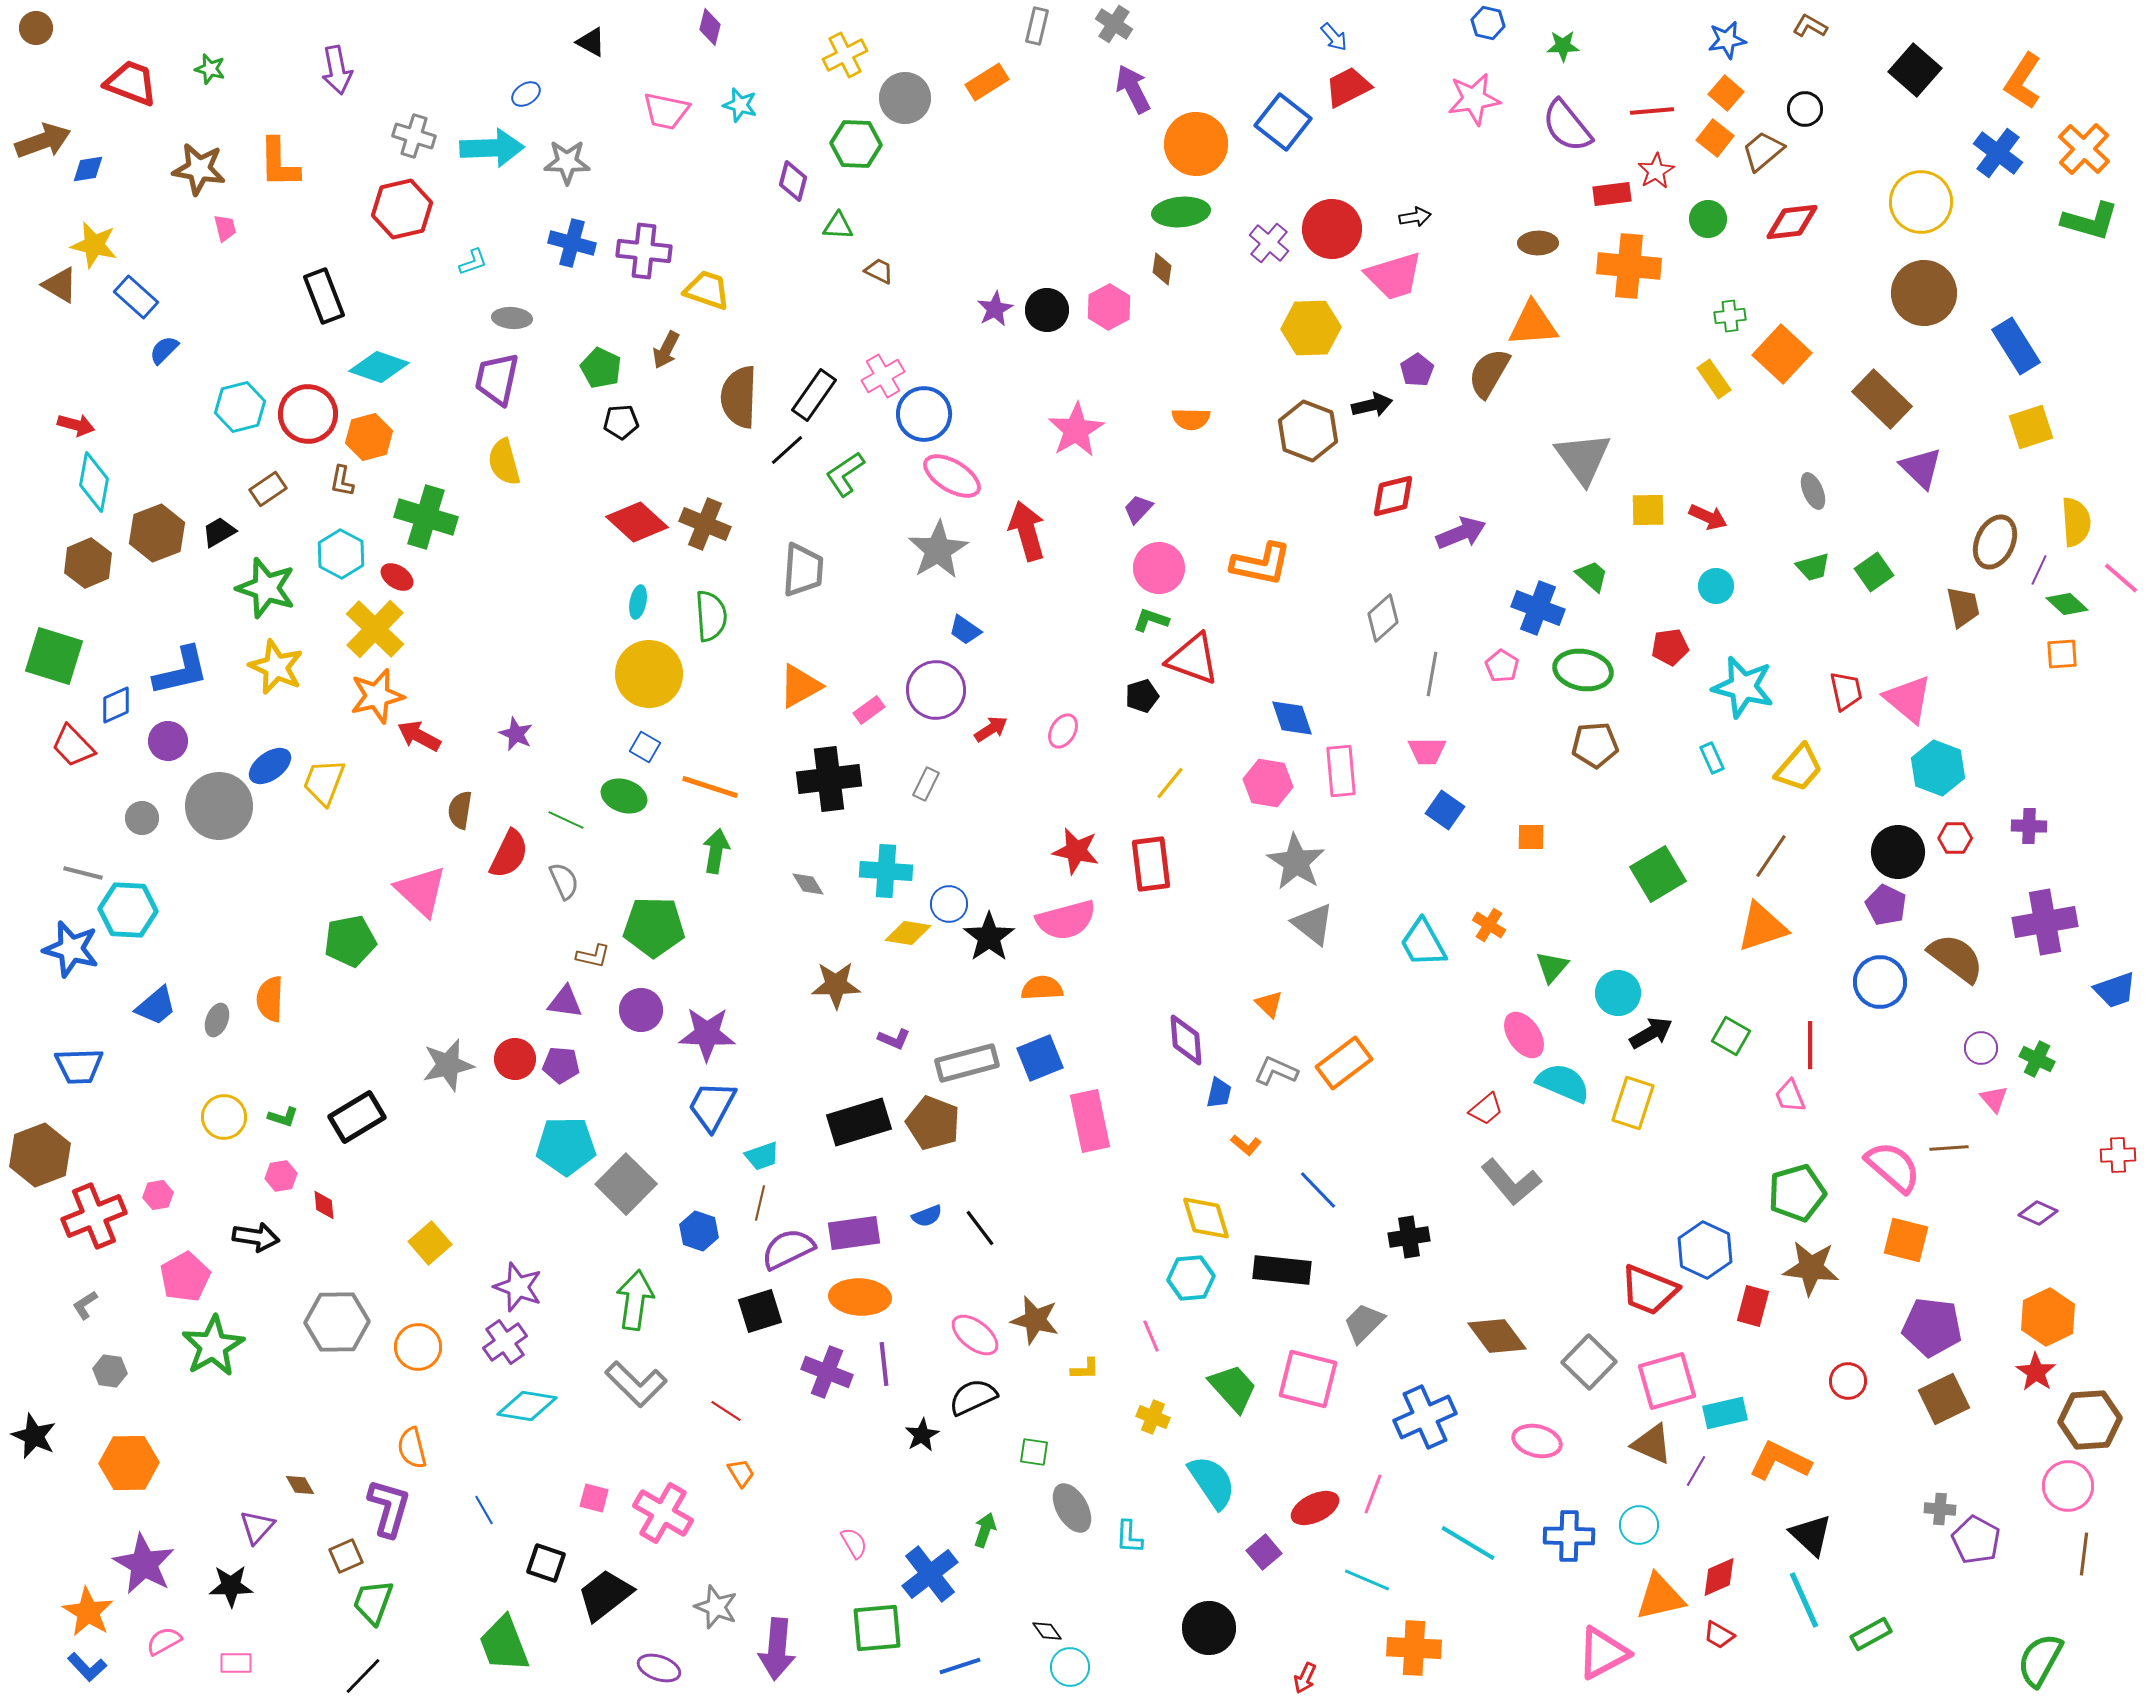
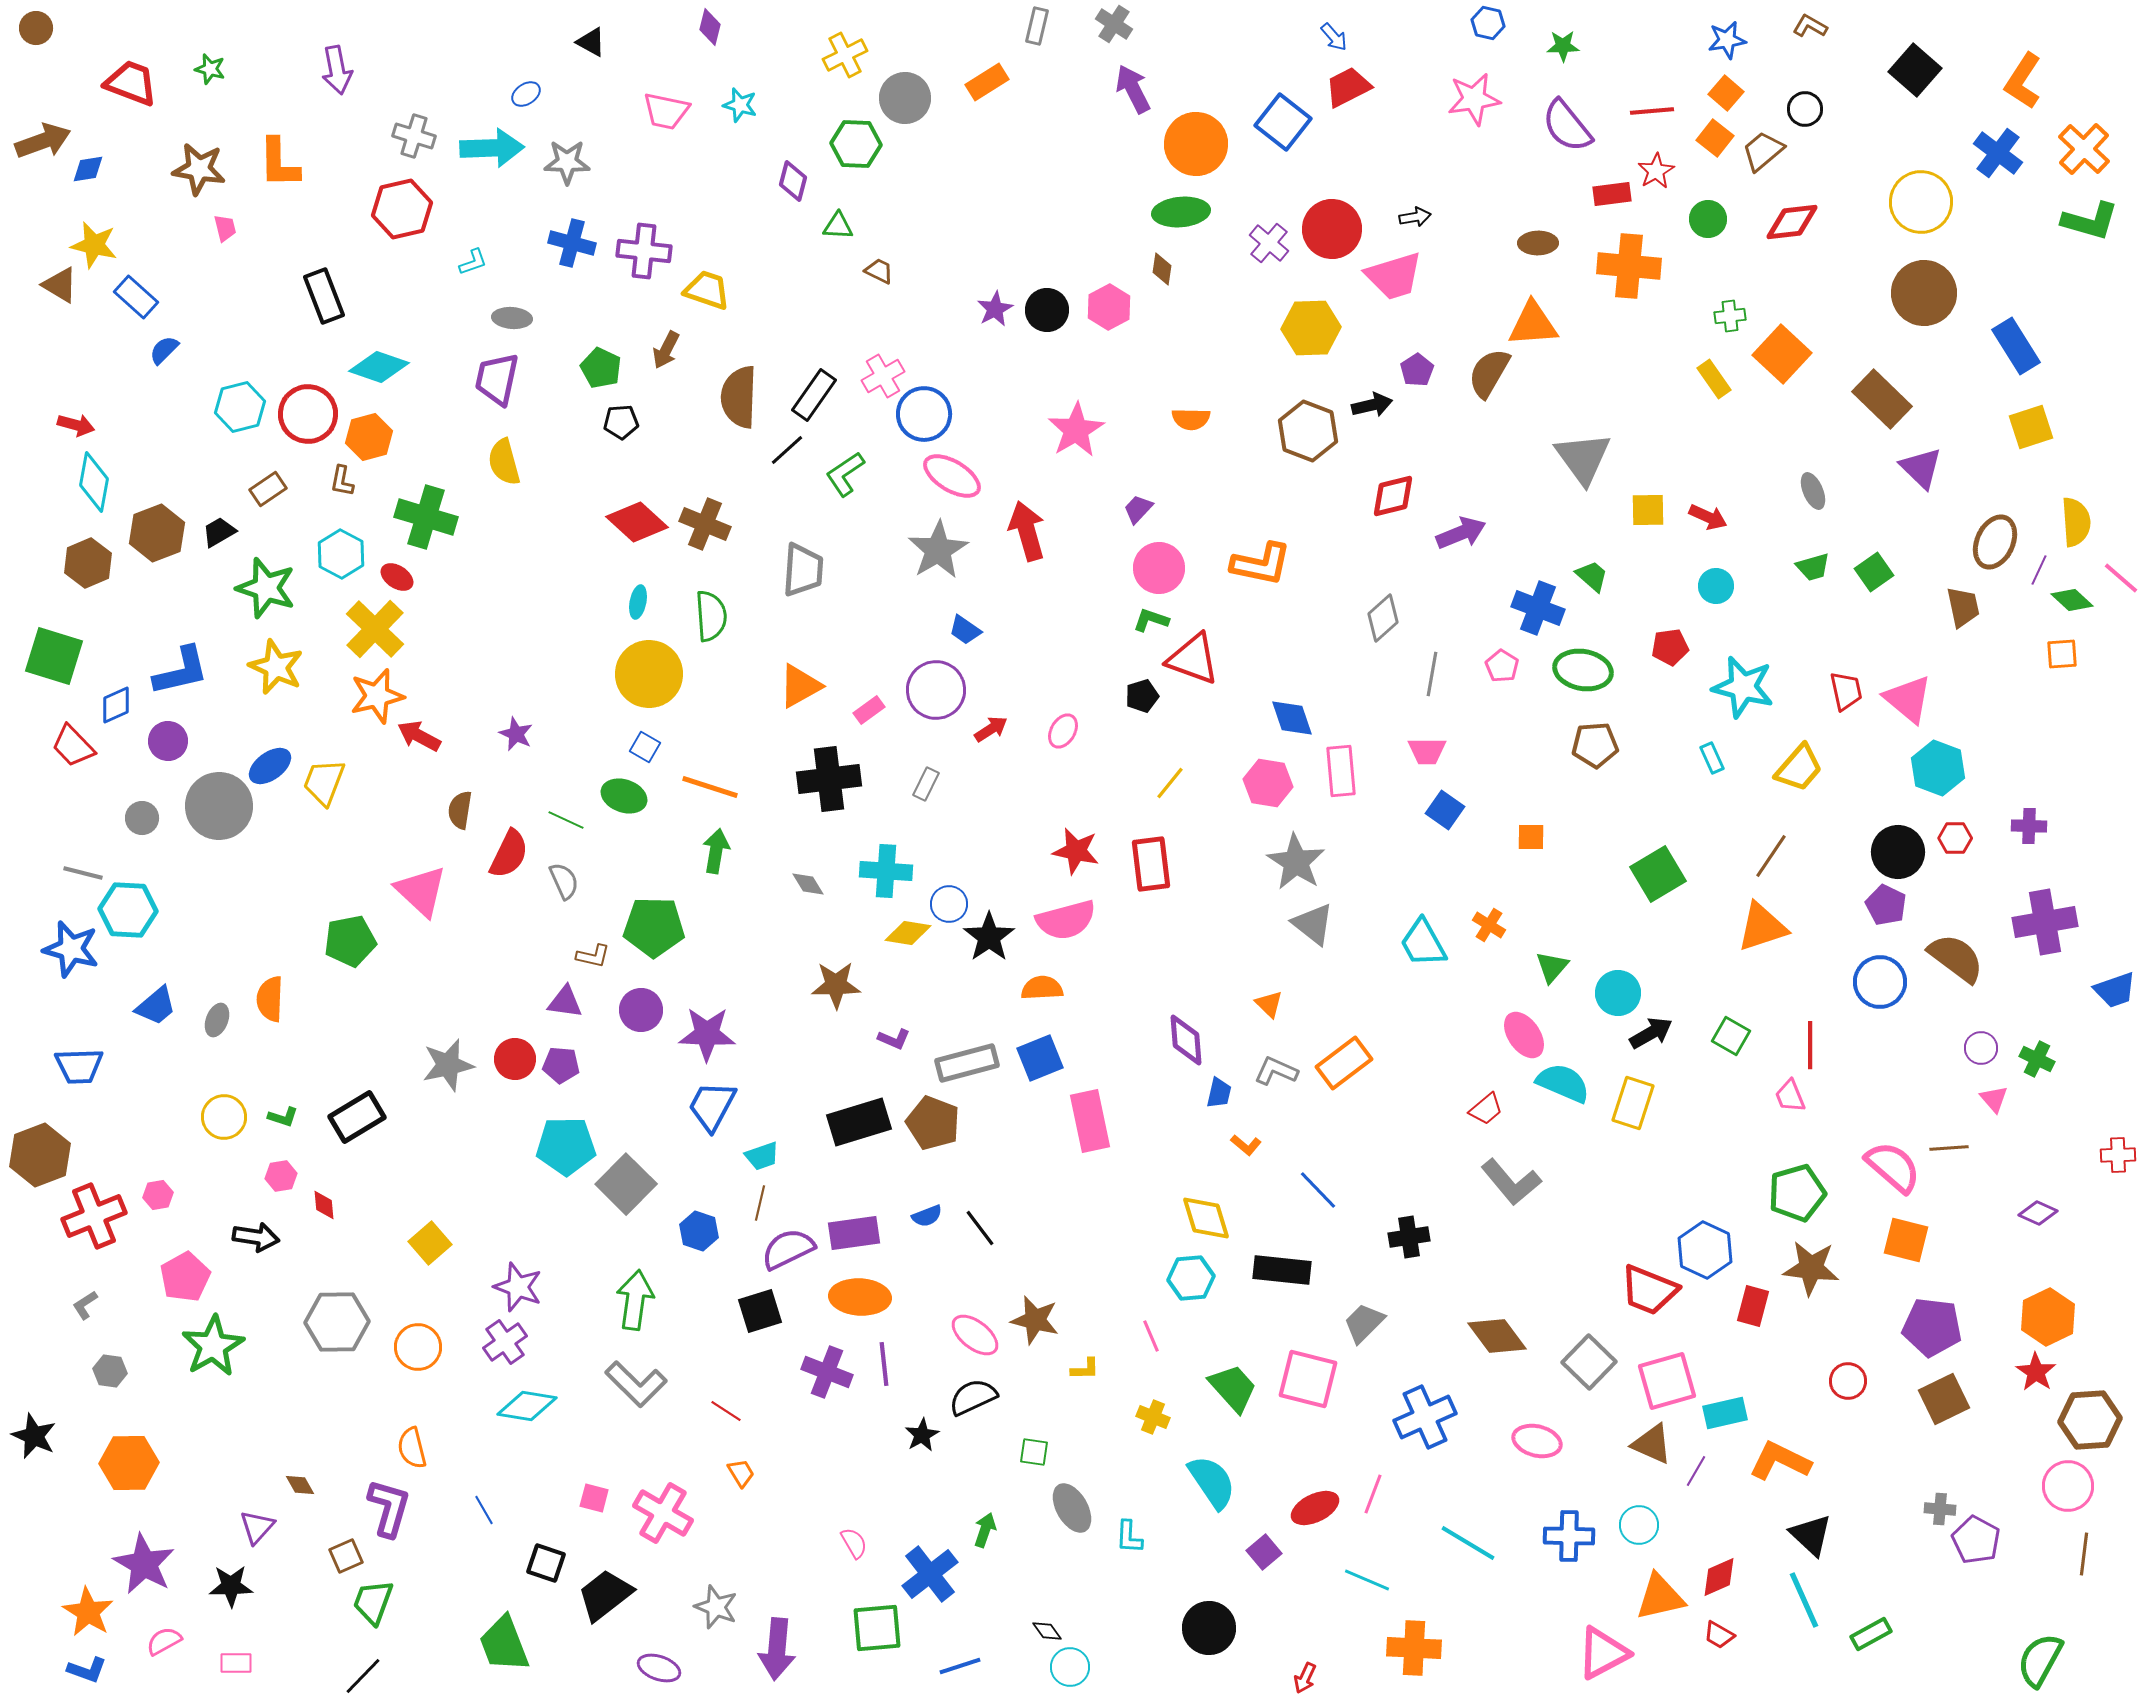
green diamond at (2067, 604): moved 5 px right, 4 px up
blue L-shape at (87, 1667): moved 3 px down; rotated 27 degrees counterclockwise
